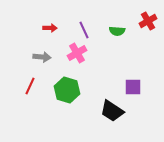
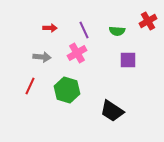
purple square: moved 5 px left, 27 px up
